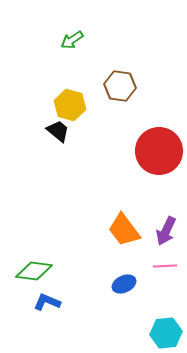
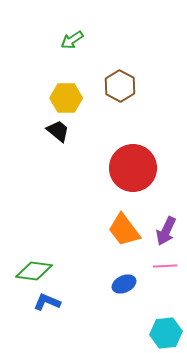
brown hexagon: rotated 20 degrees clockwise
yellow hexagon: moved 4 px left, 7 px up; rotated 16 degrees counterclockwise
red circle: moved 26 px left, 17 px down
